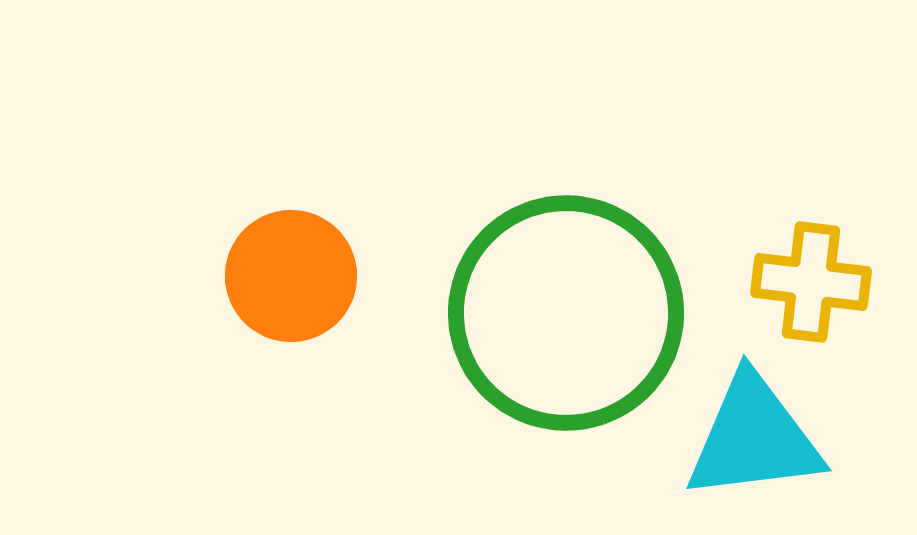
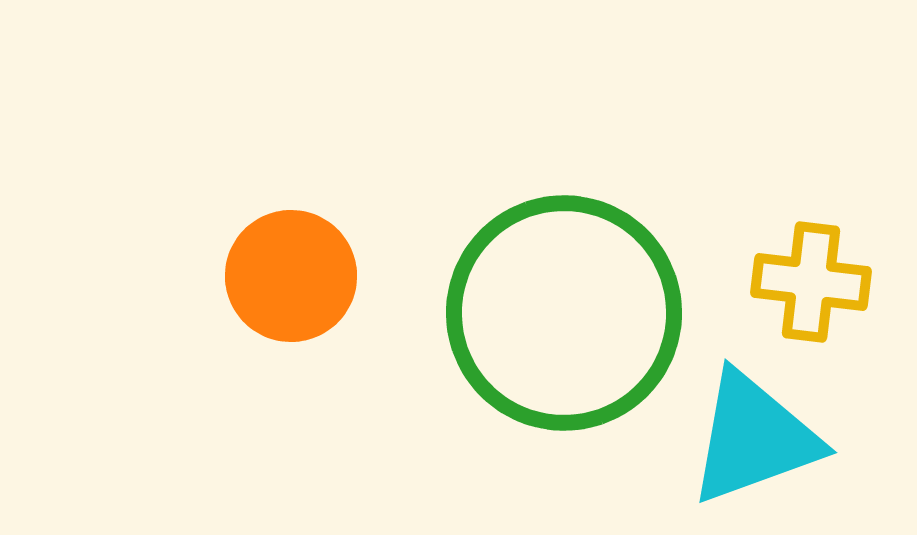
green circle: moved 2 px left
cyan triangle: rotated 13 degrees counterclockwise
